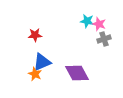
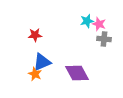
cyan star: rotated 24 degrees counterclockwise
gray cross: rotated 24 degrees clockwise
